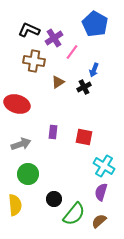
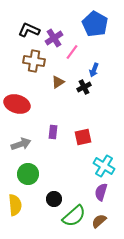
red square: moved 1 px left; rotated 24 degrees counterclockwise
green semicircle: moved 2 px down; rotated 10 degrees clockwise
